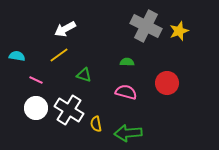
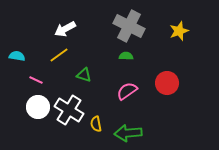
gray cross: moved 17 px left
green semicircle: moved 1 px left, 6 px up
pink semicircle: moved 1 px right, 1 px up; rotated 50 degrees counterclockwise
white circle: moved 2 px right, 1 px up
